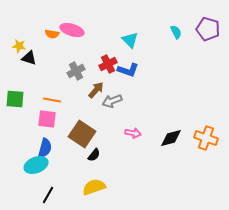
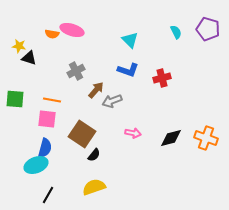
red cross: moved 54 px right, 14 px down; rotated 12 degrees clockwise
